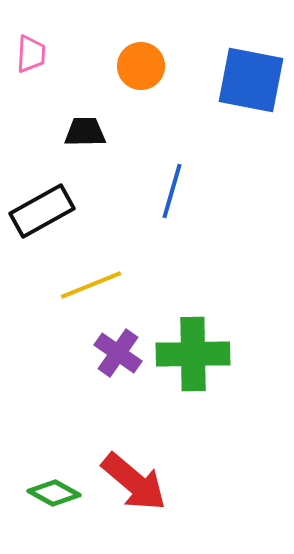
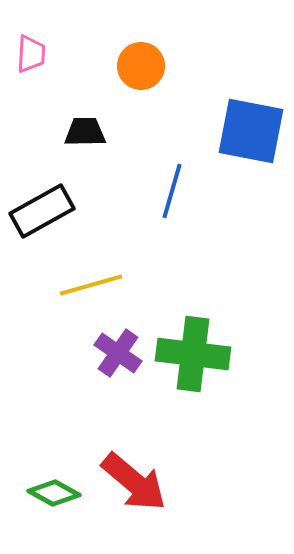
blue square: moved 51 px down
yellow line: rotated 6 degrees clockwise
green cross: rotated 8 degrees clockwise
